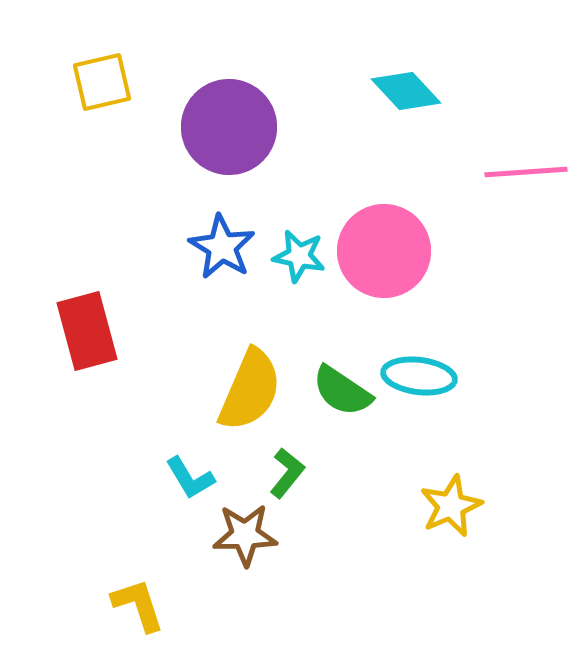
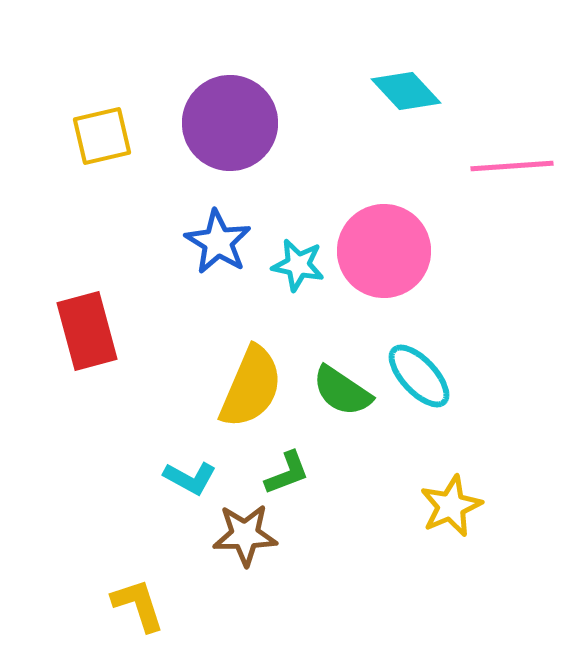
yellow square: moved 54 px down
purple circle: moved 1 px right, 4 px up
pink line: moved 14 px left, 6 px up
blue star: moved 4 px left, 5 px up
cyan star: moved 1 px left, 9 px down
cyan ellipse: rotated 40 degrees clockwise
yellow semicircle: moved 1 px right, 3 px up
green L-shape: rotated 30 degrees clockwise
cyan L-shape: rotated 30 degrees counterclockwise
